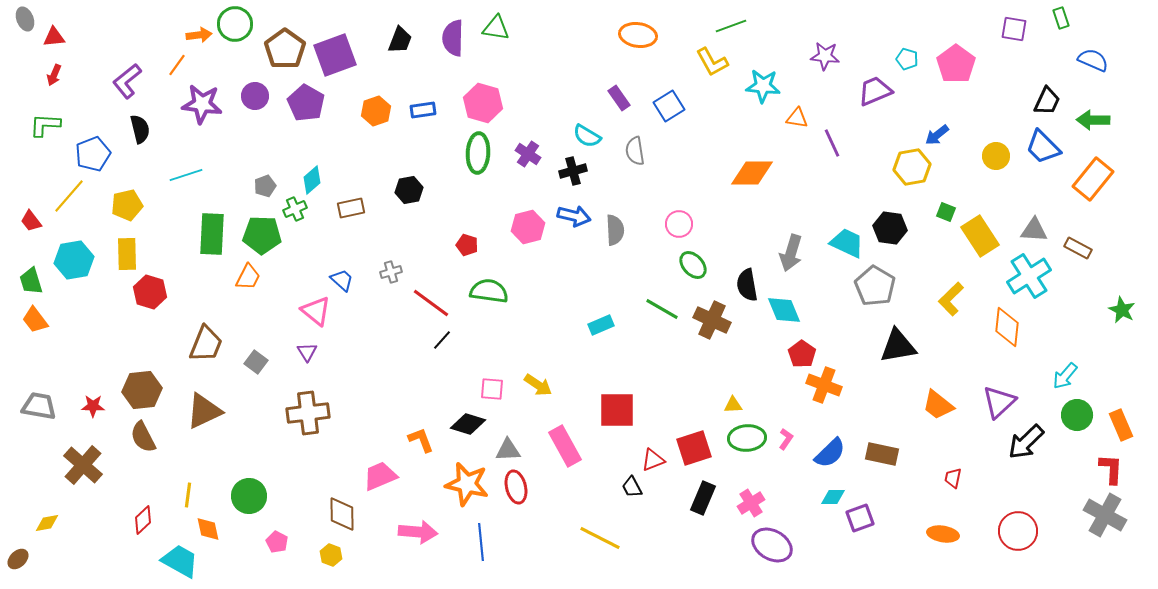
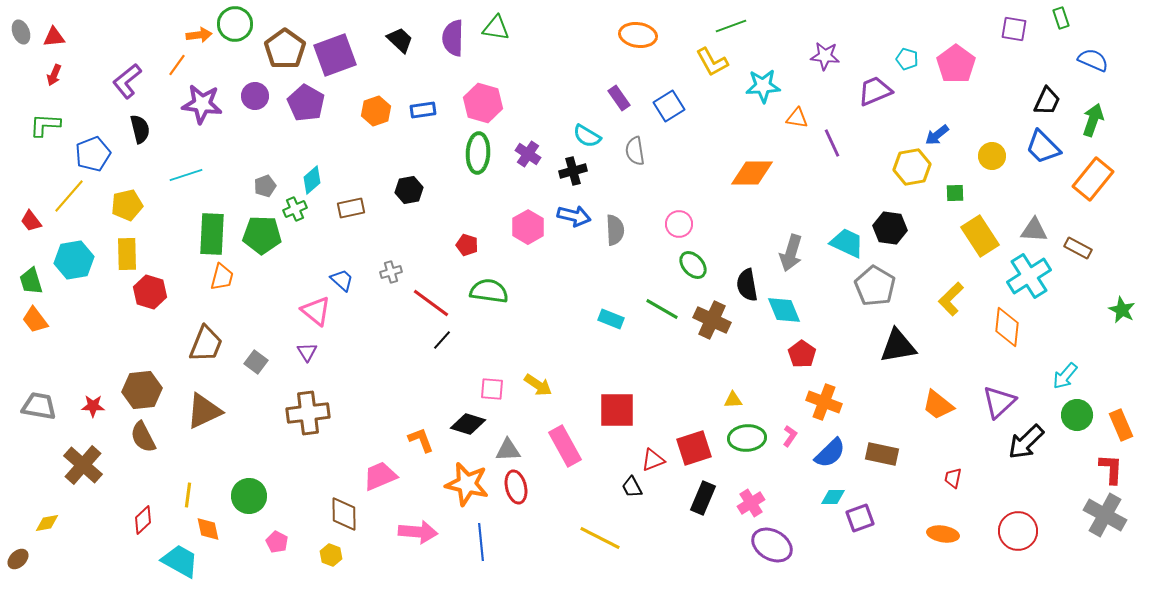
gray ellipse at (25, 19): moved 4 px left, 13 px down
black trapezoid at (400, 40): rotated 68 degrees counterclockwise
cyan star at (763, 86): rotated 8 degrees counterclockwise
green arrow at (1093, 120): rotated 108 degrees clockwise
yellow circle at (996, 156): moved 4 px left
green square at (946, 212): moved 9 px right, 19 px up; rotated 24 degrees counterclockwise
pink hexagon at (528, 227): rotated 16 degrees counterclockwise
orange trapezoid at (248, 277): moved 26 px left; rotated 12 degrees counterclockwise
cyan rectangle at (601, 325): moved 10 px right, 6 px up; rotated 45 degrees clockwise
orange cross at (824, 385): moved 17 px down
yellow triangle at (733, 405): moved 5 px up
pink L-shape at (786, 439): moved 4 px right, 3 px up
brown diamond at (342, 514): moved 2 px right
